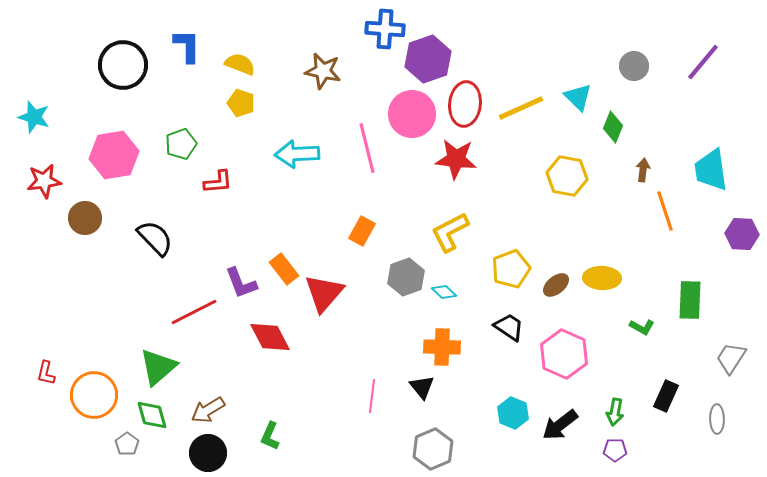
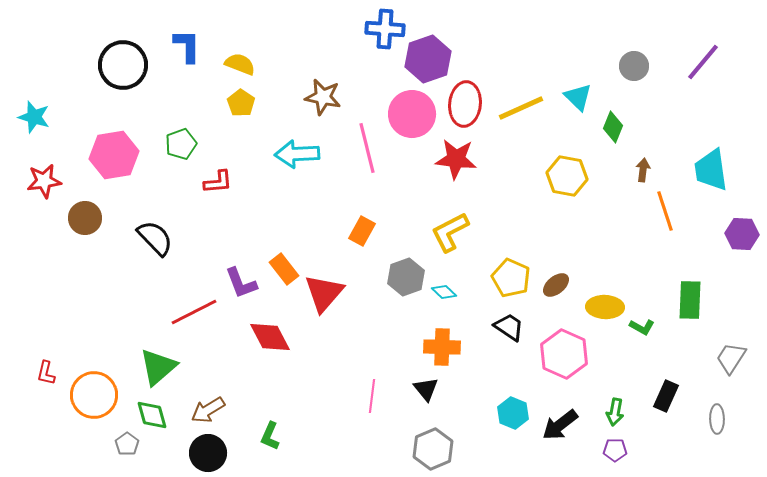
brown star at (323, 71): moved 26 px down
yellow pentagon at (241, 103): rotated 16 degrees clockwise
yellow pentagon at (511, 269): moved 9 px down; rotated 27 degrees counterclockwise
yellow ellipse at (602, 278): moved 3 px right, 29 px down
black triangle at (422, 387): moved 4 px right, 2 px down
